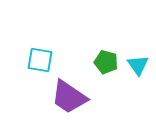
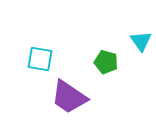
cyan square: moved 1 px up
cyan triangle: moved 3 px right, 24 px up
